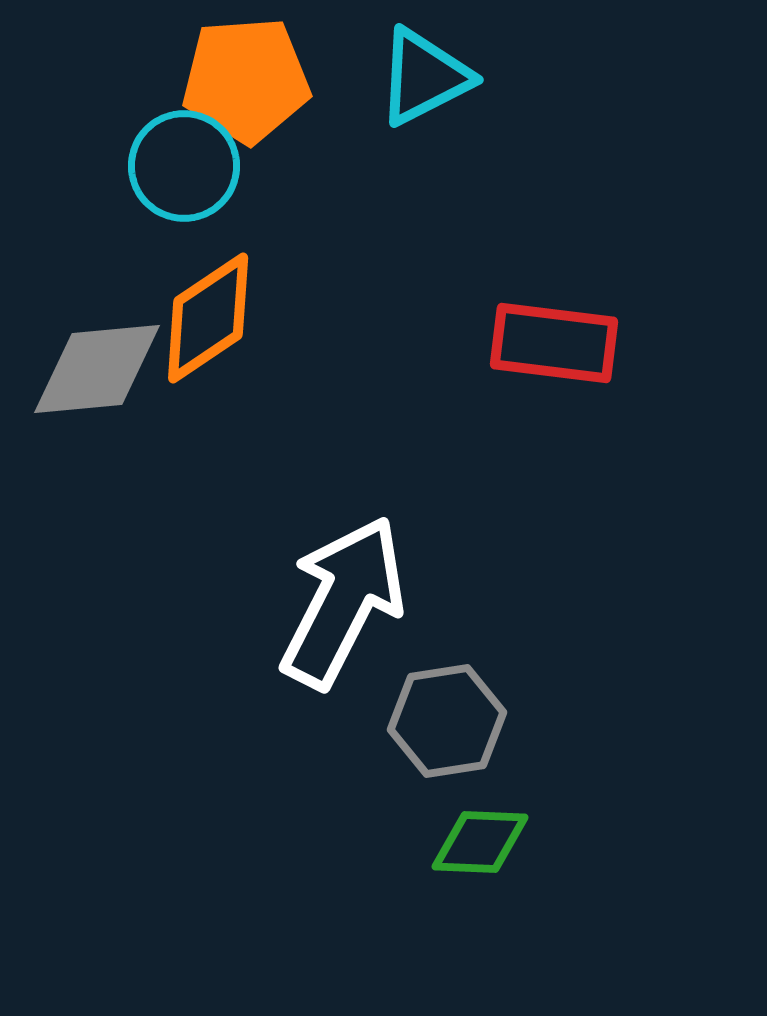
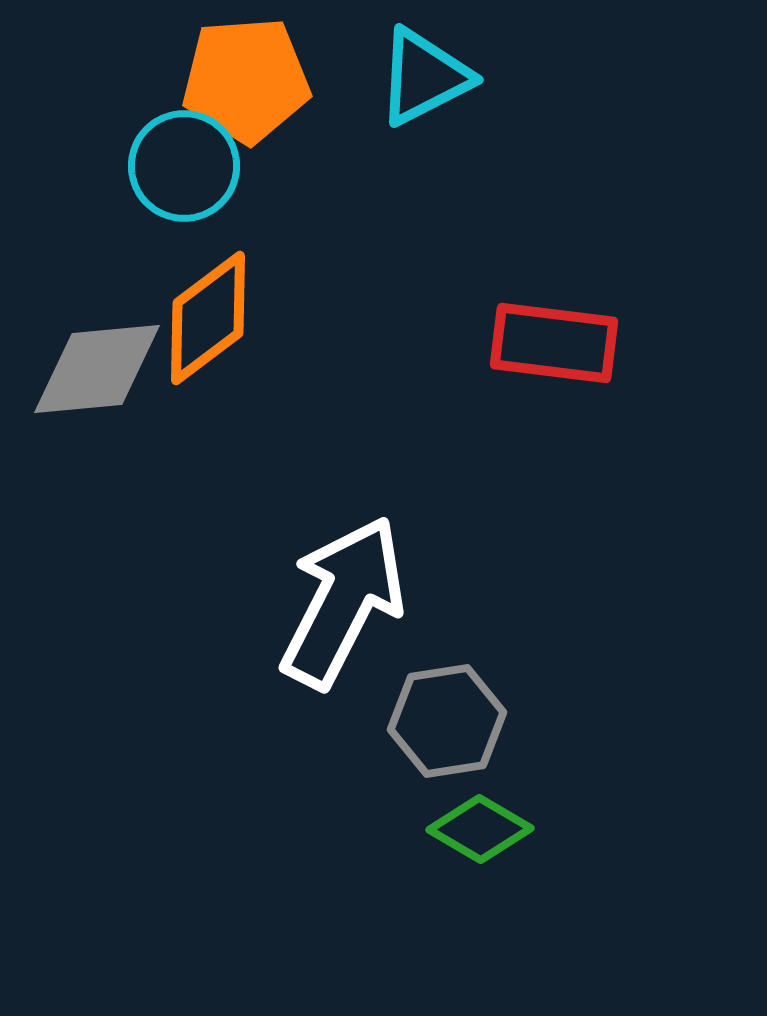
orange diamond: rotated 3 degrees counterclockwise
green diamond: moved 13 px up; rotated 28 degrees clockwise
